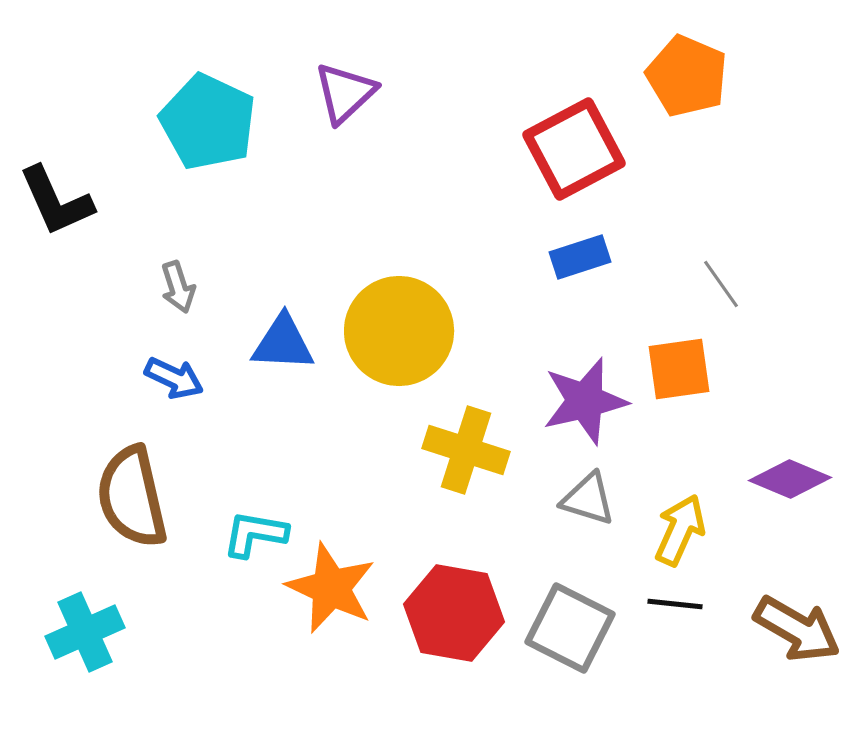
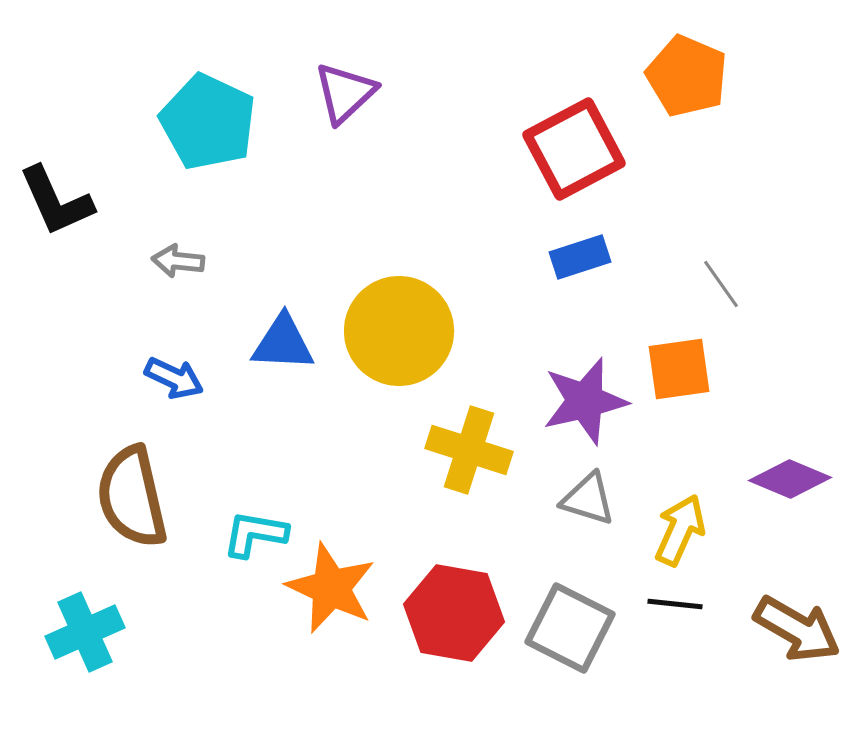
gray arrow: moved 26 px up; rotated 114 degrees clockwise
yellow cross: moved 3 px right
